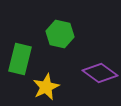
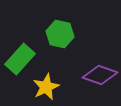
green rectangle: rotated 28 degrees clockwise
purple diamond: moved 2 px down; rotated 16 degrees counterclockwise
